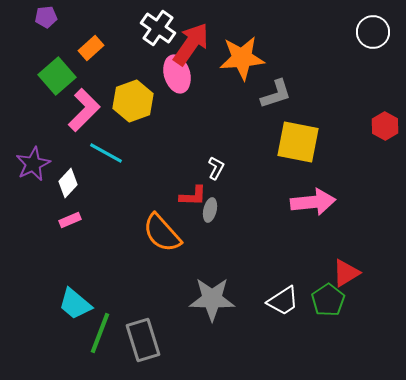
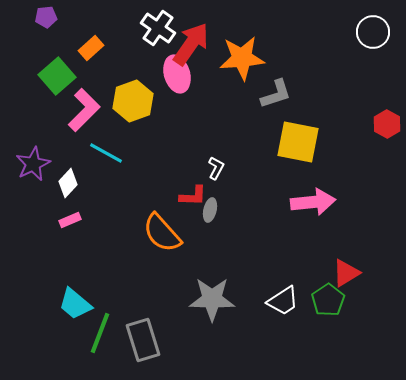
red hexagon: moved 2 px right, 2 px up
